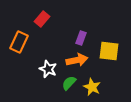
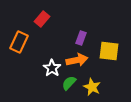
white star: moved 4 px right, 1 px up; rotated 12 degrees clockwise
